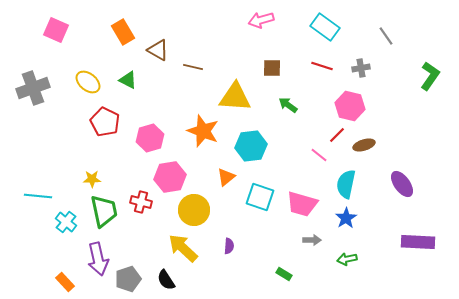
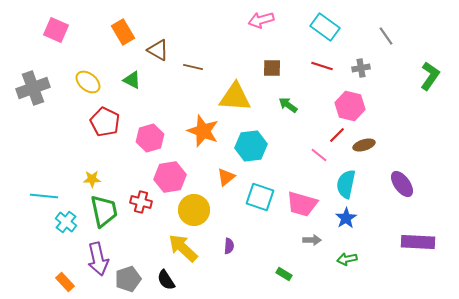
green triangle at (128, 80): moved 4 px right
cyan line at (38, 196): moved 6 px right
